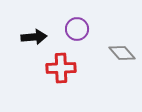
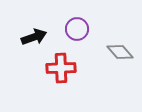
black arrow: rotated 15 degrees counterclockwise
gray diamond: moved 2 px left, 1 px up
